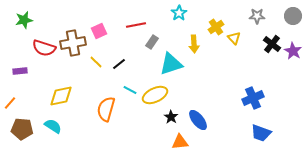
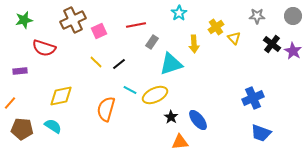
brown cross: moved 23 px up; rotated 15 degrees counterclockwise
